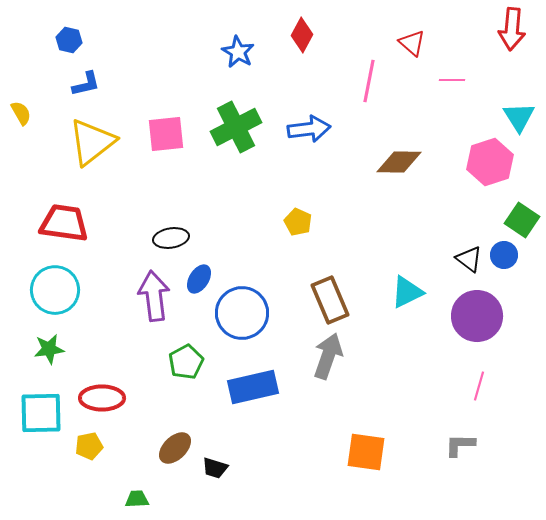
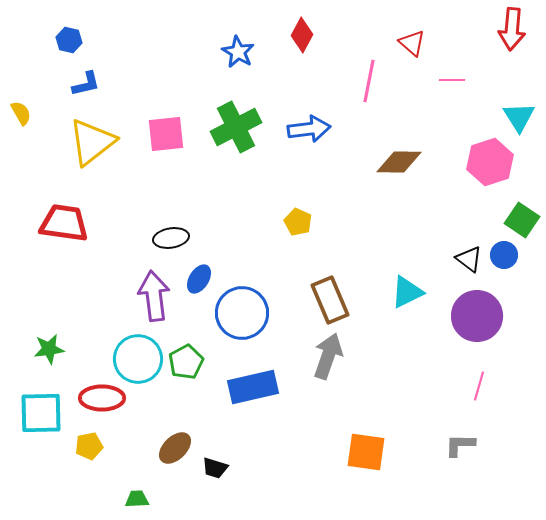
cyan circle at (55, 290): moved 83 px right, 69 px down
